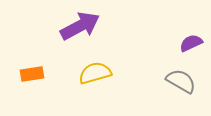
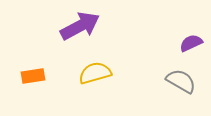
orange rectangle: moved 1 px right, 2 px down
